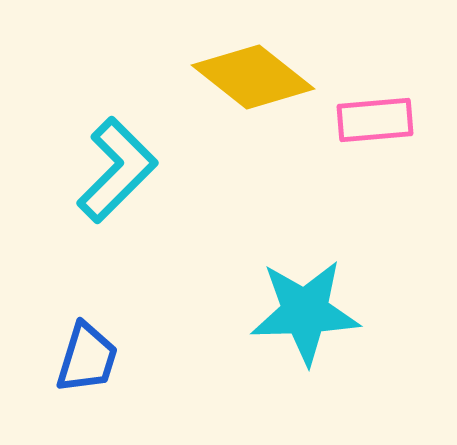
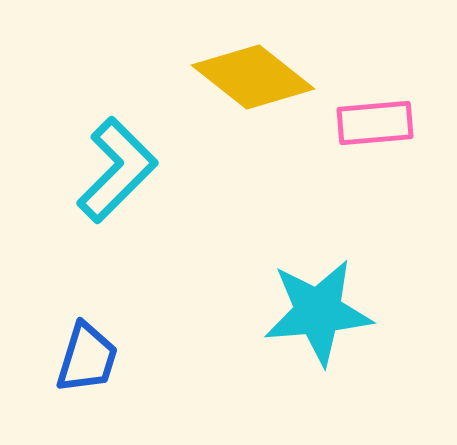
pink rectangle: moved 3 px down
cyan star: moved 13 px right; rotated 3 degrees counterclockwise
